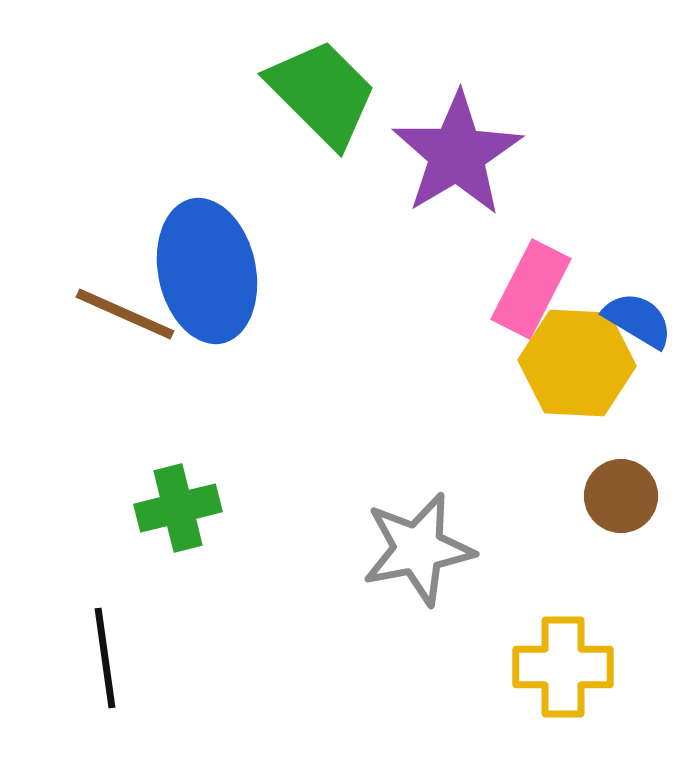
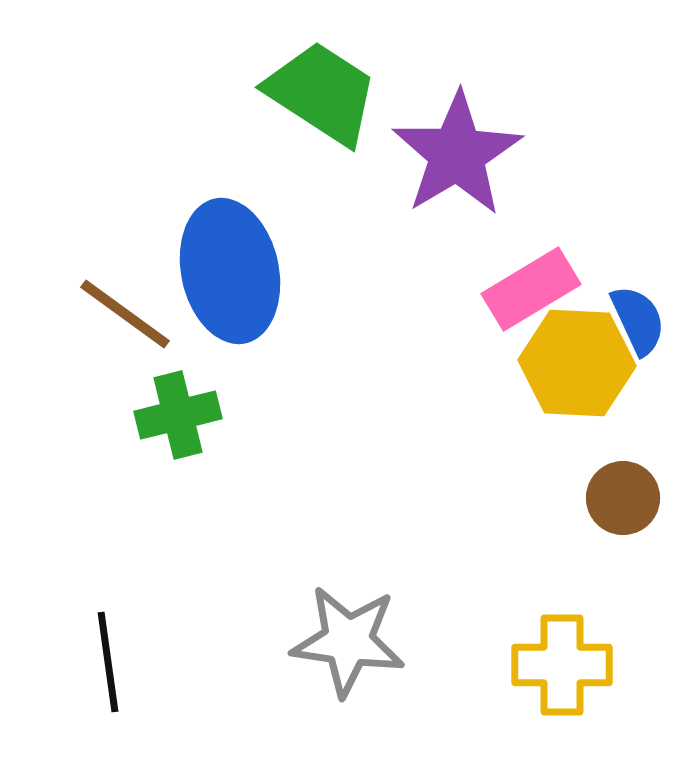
green trapezoid: rotated 12 degrees counterclockwise
blue ellipse: moved 23 px right
pink rectangle: rotated 32 degrees clockwise
brown line: rotated 12 degrees clockwise
blue semicircle: rotated 34 degrees clockwise
brown circle: moved 2 px right, 2 px down
green cross: moved 93 px up
gray star: moved 70 px left, 92 px down; rotated 19 degrees clockwise
black line: moved 3 px right, 4 px down
yellow cross: moved 1 px left, 2 px up
